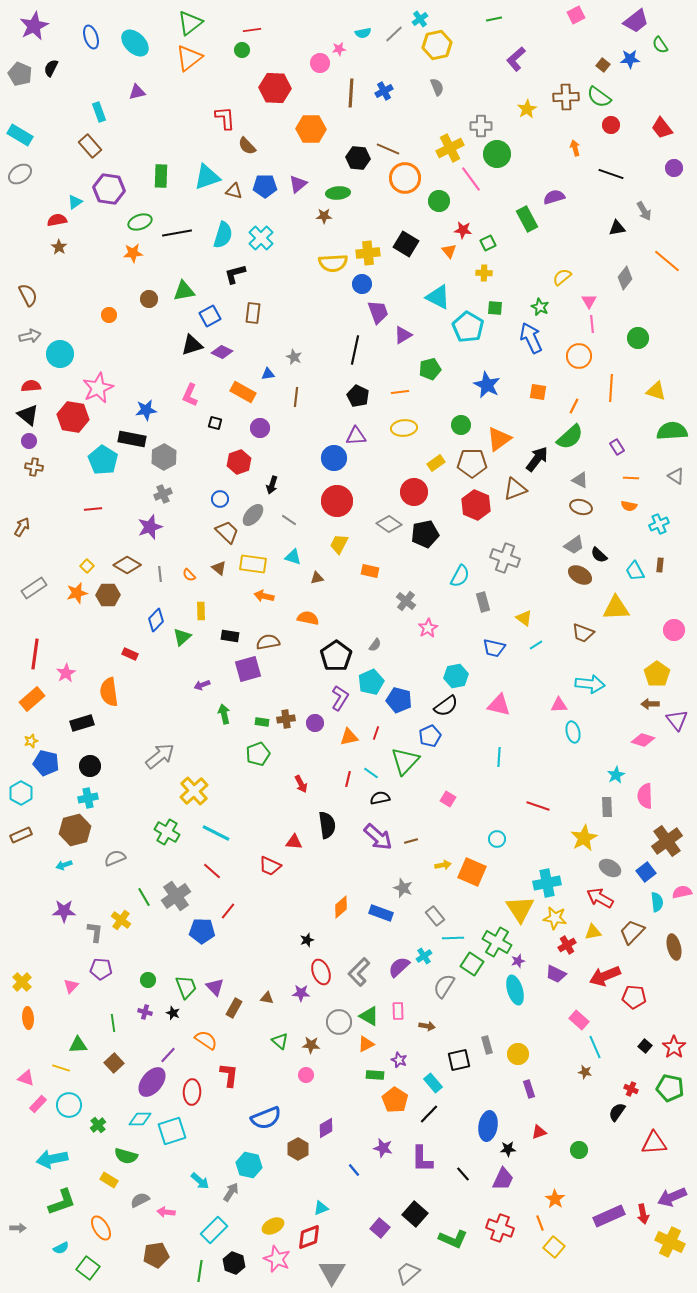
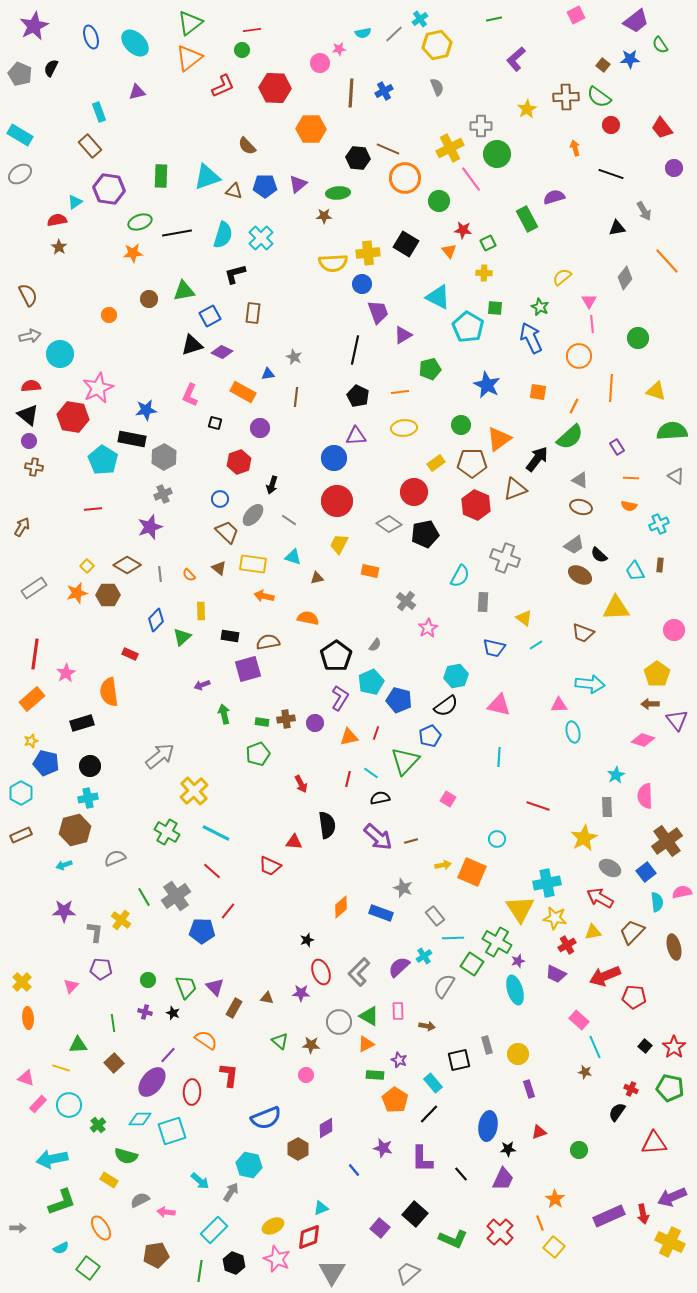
red L-shape at (225, 118): moved 2 px left, 32 px up; rotated 70 degrees clockwise
orange line at (667, 261): rotated 8 degrees clockwise
gray rectangle at (483, 602): rotated 18 degrees clockwise
black line at (463, 1174): moved 2 px left
red cross at (500, 1228): moved 4 px down; rotated 24 degrees clockwise
